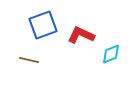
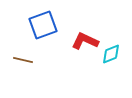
red L-shape: moved 4 px right, 6 px down
brown line: moved 6 px left
